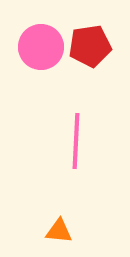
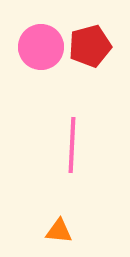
red pentagon: rotated 6 degrees counterclockwise
pink line: moved 4 px left, 4 px down
